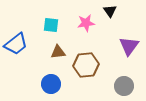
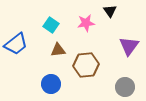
cyan square: rotated 28 degrees clockwise
brown triangle: moved 2 px up
gray circle: moved 1 px right, 1 px down
